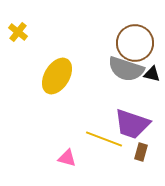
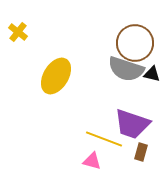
yellow ellipse: moved 1 px left
pink triangle: moved 25 px right, 3 px down
